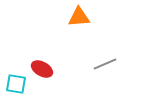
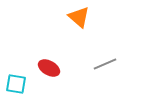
orange triangle: rotated 45 degrees clockwise
red ellipse: moved 7 px right, 1 px up
